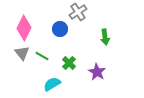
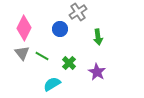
green arrow: moved 7 px left
